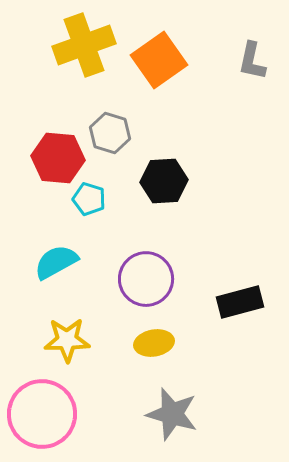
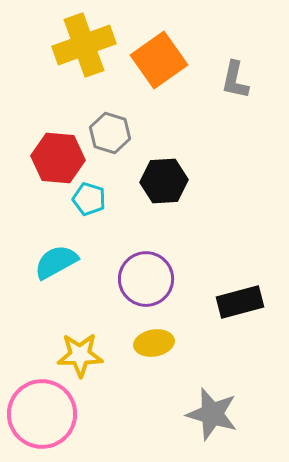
gray L-shape: moved 17 px left, 19 px down
yellow star: moved 13 px right, 15 px down
gray star: moved 40 px right
